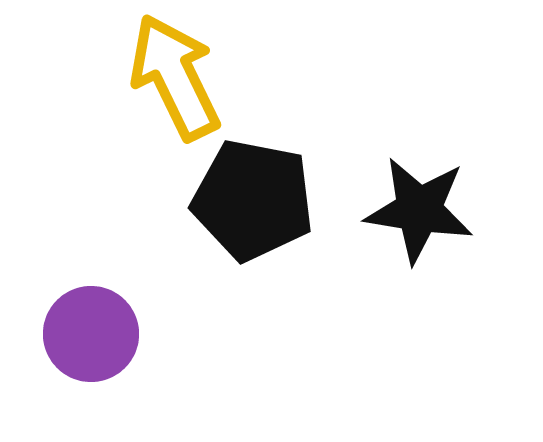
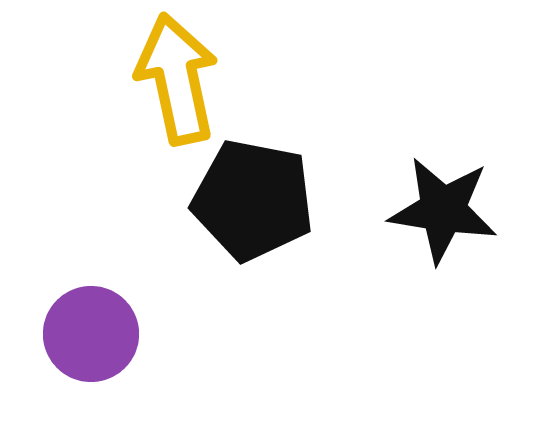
yellow arrow: moved 2 px right, 2 px down; rotated 14 degrees clockwise
black star: moved 24 px right
